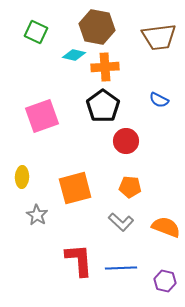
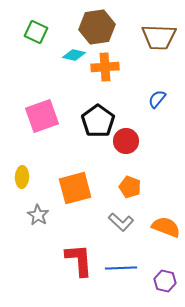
brown hexagon: rotated 20 degrees counterclockwise
brown trapezoid: rotated 9 degrees clockwise
blue semicircle: moved 2 px left, 1 px up; rotated 102 degrees clockwise
black pentagon: moved 5 px left, 15 px down
orange pentagon: rotated 15 degrees clockwise
gray star: moved 1 px right
